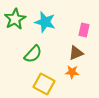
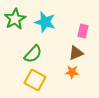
pink rectangle: moved 1 px left, 1 px down
yellow square: moved 9 px left, 4 px up
